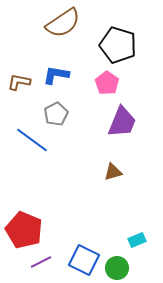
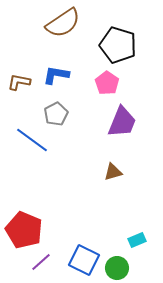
purple line: rotated 15 degrees counterclockwise
